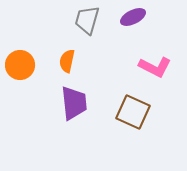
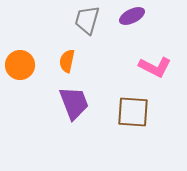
purple ellipse: moved 1 px left, 1 px up
purple trapezoid: rotated 15 degrees counterclockwise
brown square: rotated 20 degrees counterclockwise
